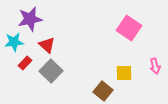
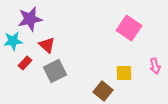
cyan star: moved 1 px left, 1 px up
gray square: moved 4 px right; rotated 20 degrees clockwise
